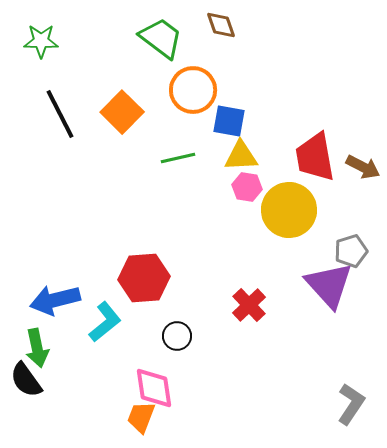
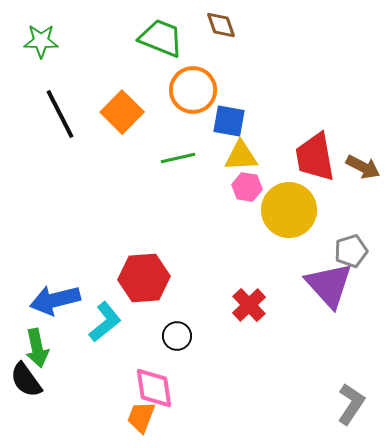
green trapezoid: rotated 15 degrees counterclockwise
